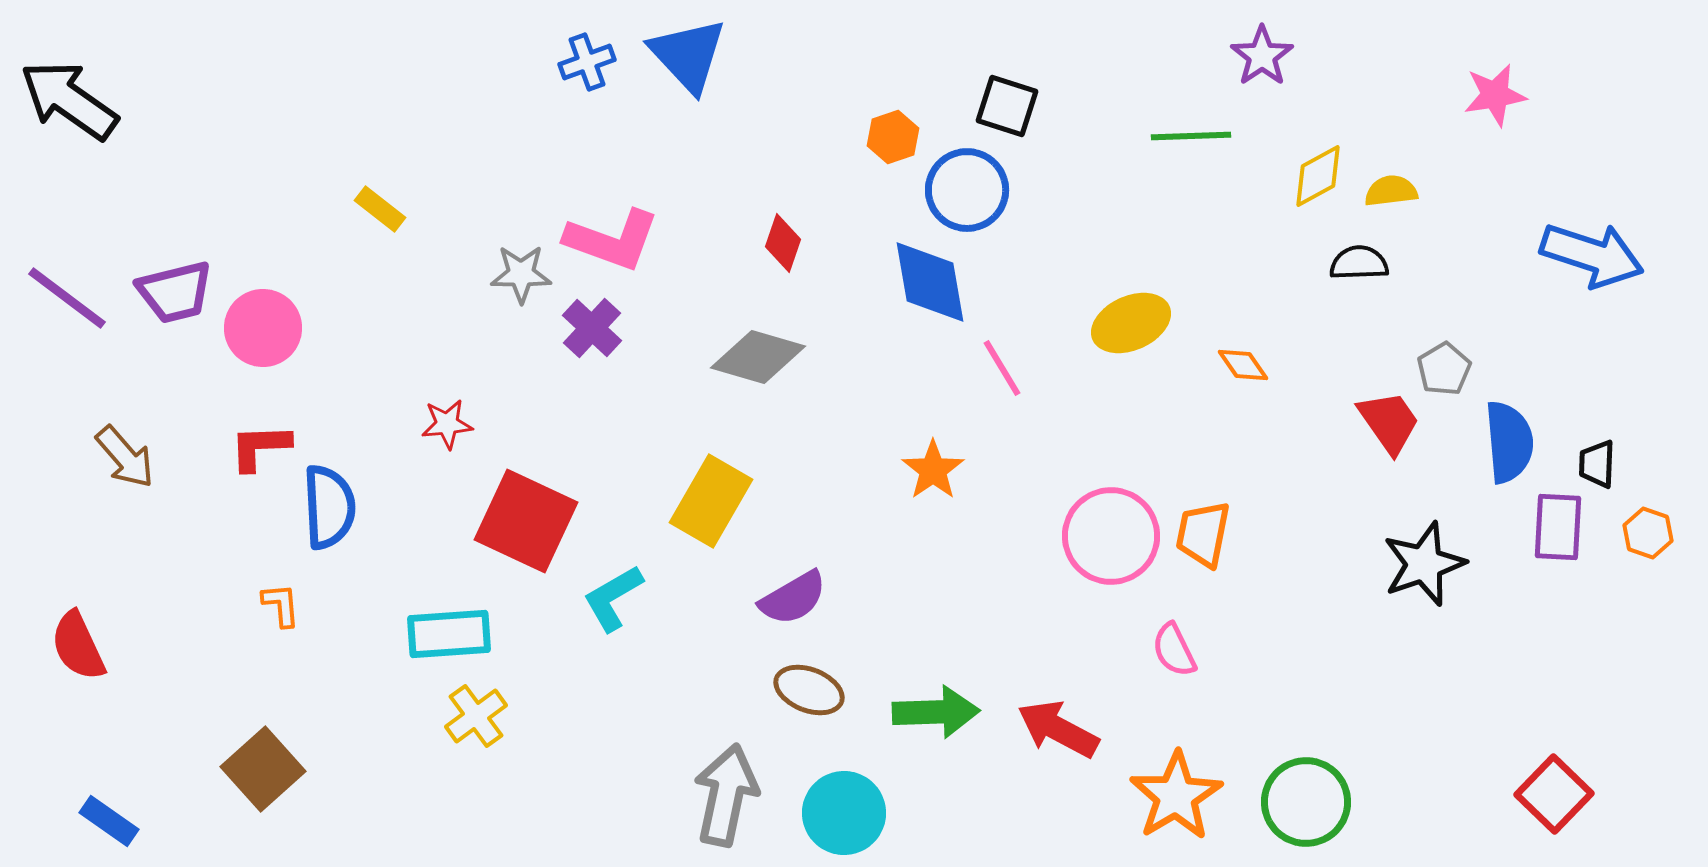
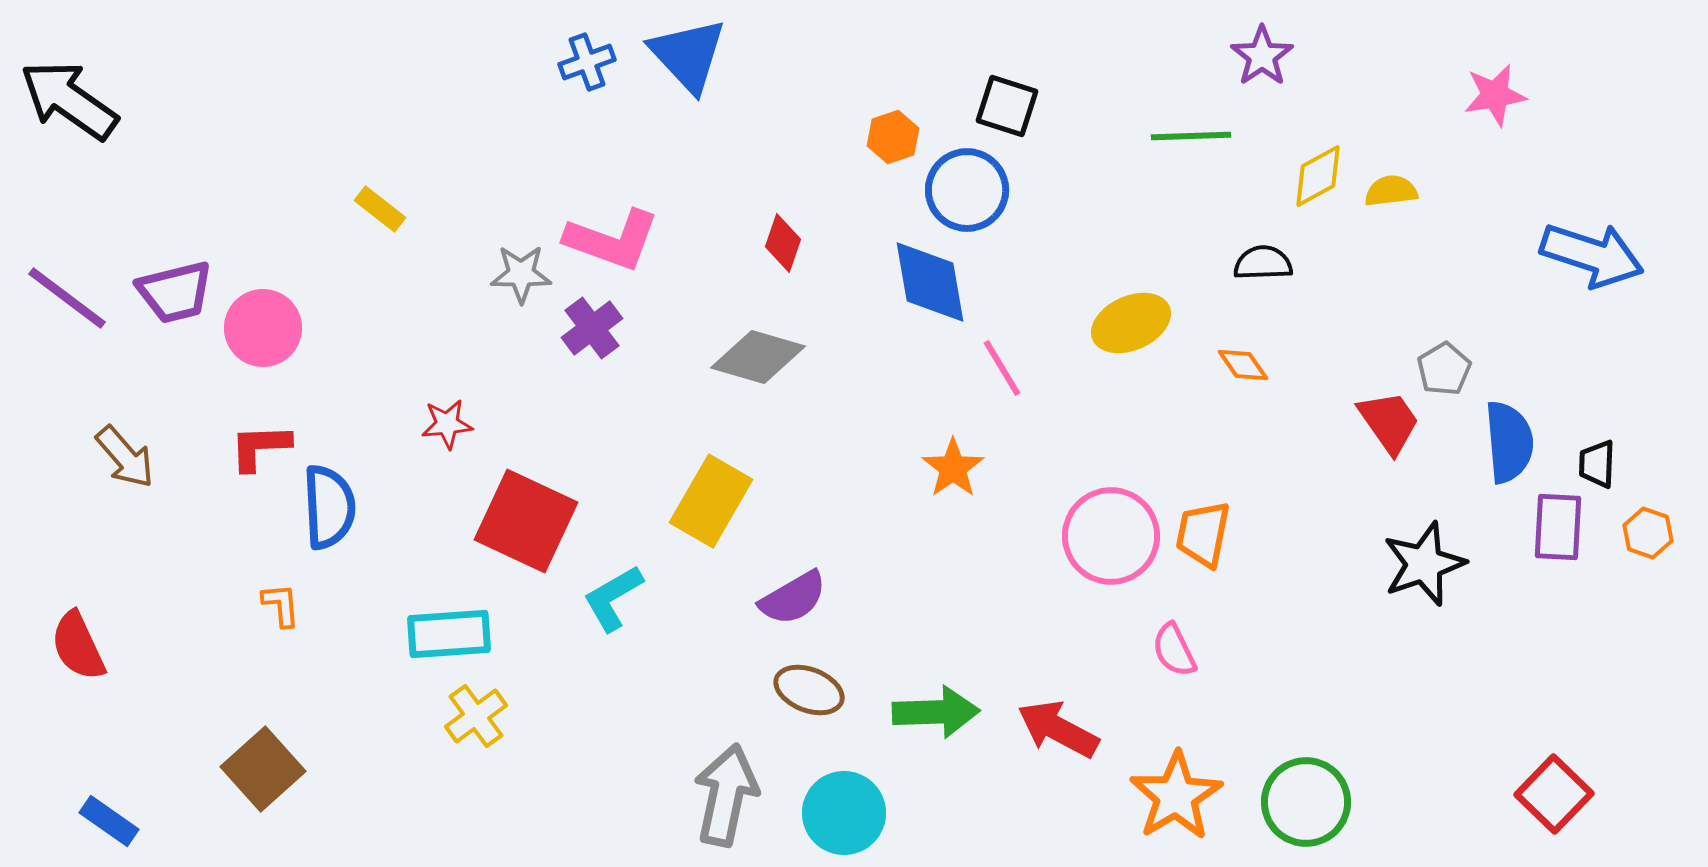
black semicircle at (1359, 263): moved 96 px left
purple cross at (592, 328): rotated 10 degrees clockwise
orange star at (933, 470): moved 20 px right, 2 px up
